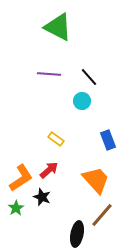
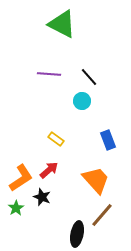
green triangle: moved 4 px right, 3 px up
